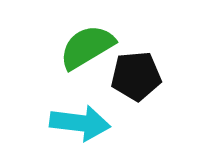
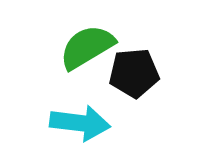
black pentagon: moved 2 px left, 3 px up
